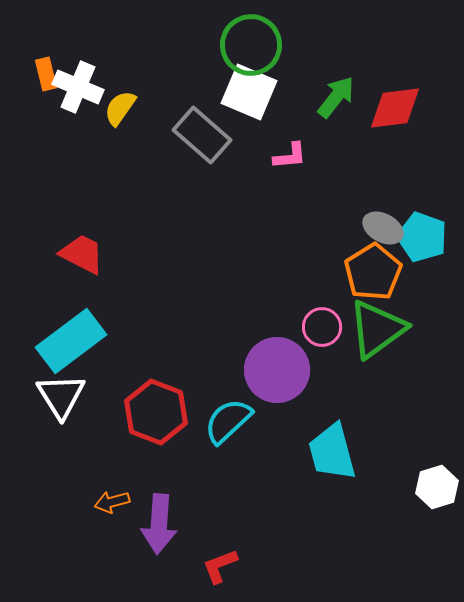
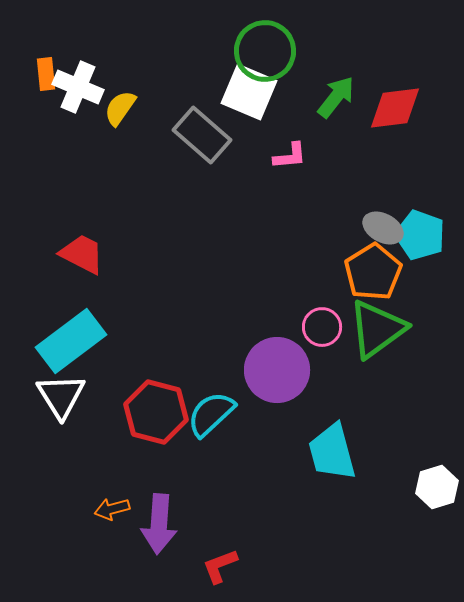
green circle: moved 14 px right, 6 px down
orange rectangle: rotated 8 degrees clockwise
cyan pentagon: moved 2 px left, 2 px up
red hexagon: rotated 6 degrees counterclockwise
cyan semicircle: moved 17 px left, 7 px up
orange arrow: moved 7 px down
